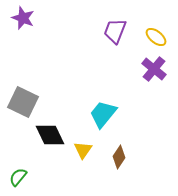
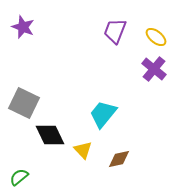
purple star: moved 9 px down
gray square: moved 1 px right, 1 px down
yellow triangle: rotated 18 degrees counterclockwise
brown diamond: moved 2 px down; rotated 45 degrees clockwise
green semicircle: moved 1 px right; rotated 12 degrees clockwise
